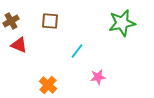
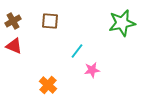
brown cross: moved 2 px right
red triangle: moved 5 px left, 1 px down
pink star: moved 6 px left, 7 px up
